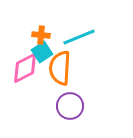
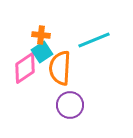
cyan line: moved 15 px right, 3 px down
pink diamond: rotated 8 degrees counterclockwise
purple circle: moved 1 px up
